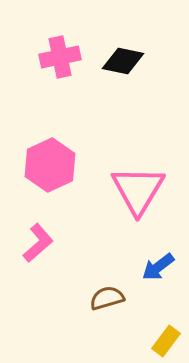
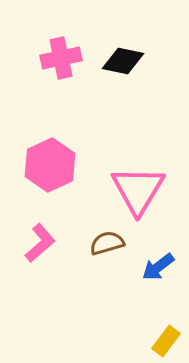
pink cross: moved 1 px right, 1 px down
pink L-shape: moved 2 px right
brown semicircle: moved 55 px up
